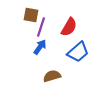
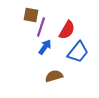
red semicircle: moved 2 px left, 3 px down
blue arrow: moved 5 px right
blue trapezoid: rotated 10 degrees counterclockwise
brown semicircle: moved 2 px right
